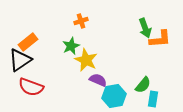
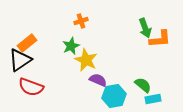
orange rectangle: moved 1 px left, 1 px down
green semicircle: rotated 90 degrees counterclockwise
cyan rectangle: rotated 70 degrees clockwise
